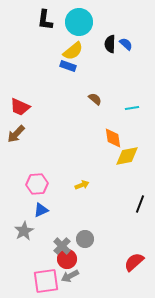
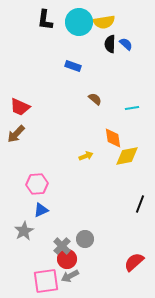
yellow semicircle: moved 31 px right, 29 px up; rotated 30 degrees clockwise
blue rectangle: moved 5 px right
yellow arrow: moved 4 px right, 29 px up
